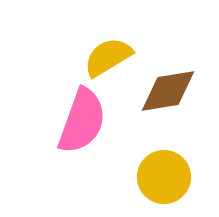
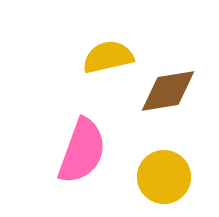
yellow semicircle: rotated 18 degrees clockwise
pink semicircle: moved 30 px down
